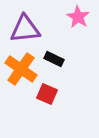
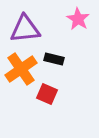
pink star: moved 2 px down
black rectangle: rotated 12 degrees counterclockwise
orange cross: rotated 20 degrees clockwise
